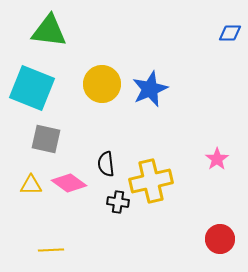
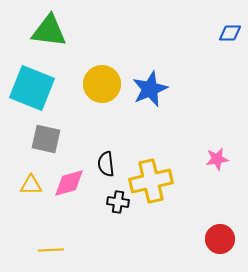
pink star: rotated 25 degrees clockwise
pink diamond: rotated 52 degrees counterclockwise
